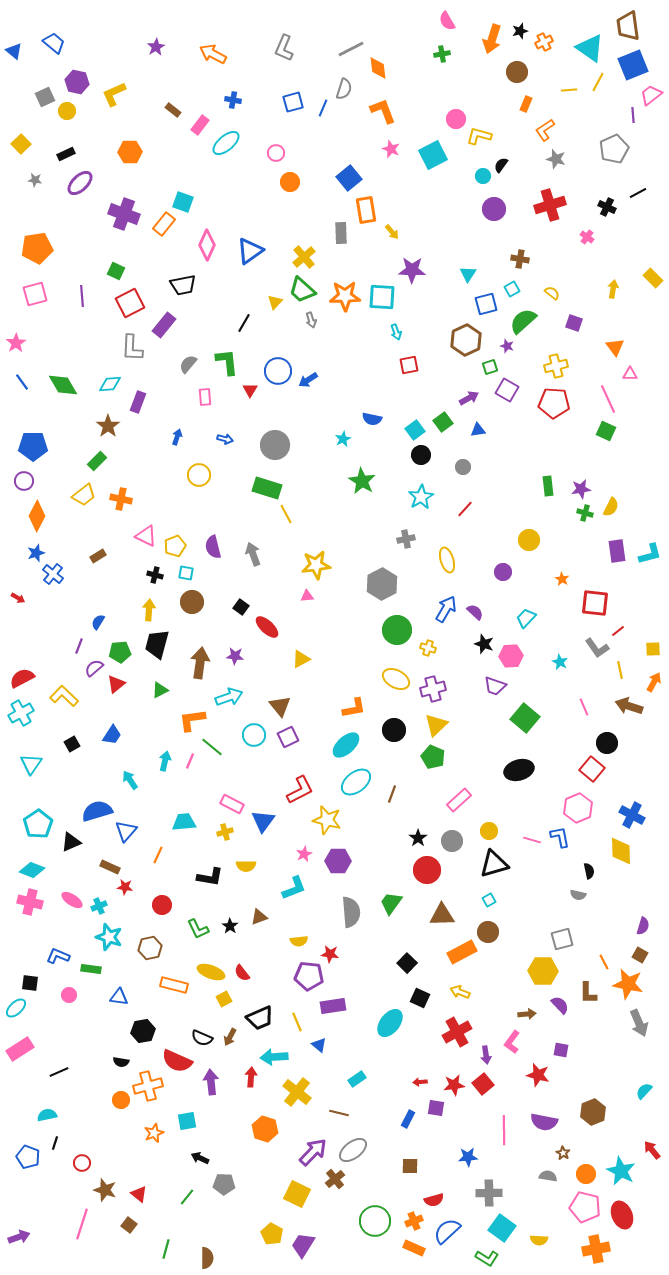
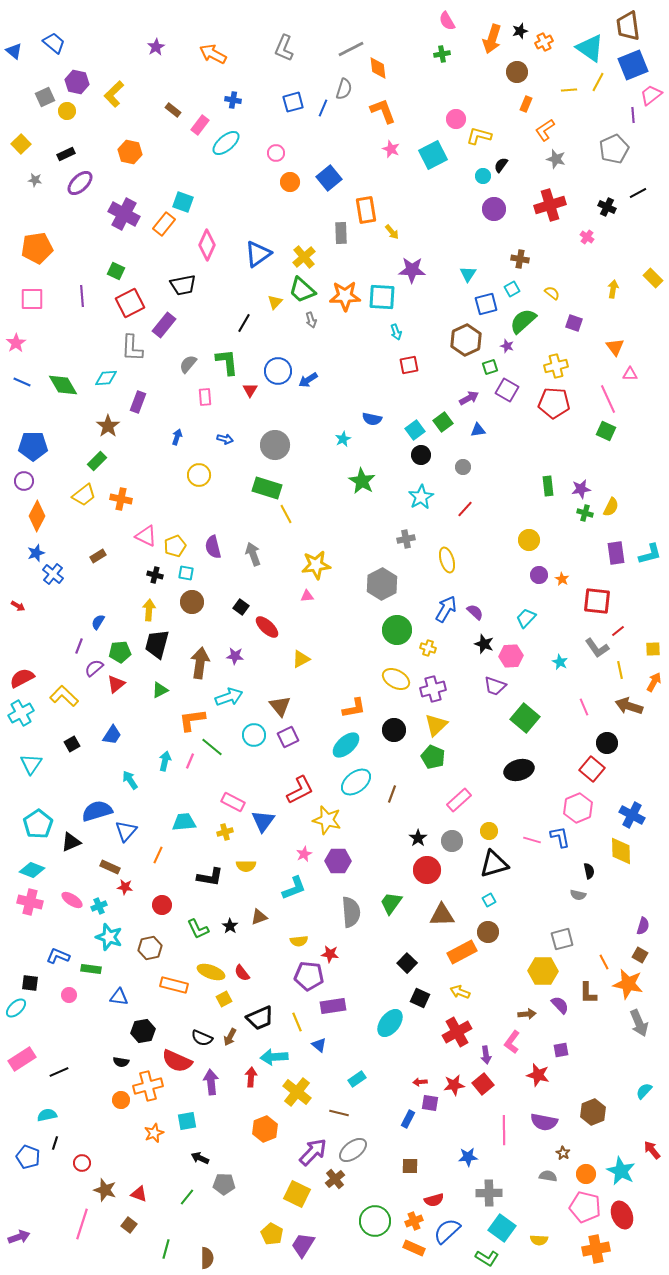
yellow L-shape at (114, 94): rotated 20 degrees counterclockwise
orange hexagon at (130, 152): rotated 15 degrees clockwise
blue square at (349, 178): moved 20 px left
purple cross at (124, 214): rotated 8 degrees clockwise
blue triangle at (250, 251): moved 8 px right, 3 px down
pink square at (35, 294): moved 3 px left, 5 px down; rotated 15 degrees clockwise
blue line at (22, 382): rotated 30 degrees counterclockwise
cyan diamond at (110, 384): moved 4 px left, 6 px up
purple rectangle at (617, 551): moved 1 px left, 2 px down
purple circle at (503, 572): moved 36 px right, 3 px down
red arrow at (18, 598): moved 8 px down
red square at (595, 603): moved 2 px right, 2 px up
pink rectangle at (232, 804): moved 1 px right, 2 px up
pink rectangle at (20, 1049): moved 2 px right, 10 px down
purple square at (561, 1050): rotated 21 degrees counterclockwise
purple square at (436, 1108): moved 6 px left, 5 px up
orange hexagon at (265, 1129): rotated 20 degrees clockwise
red triangle at (139, 1194): rotated 18 degrees counterclockwise
